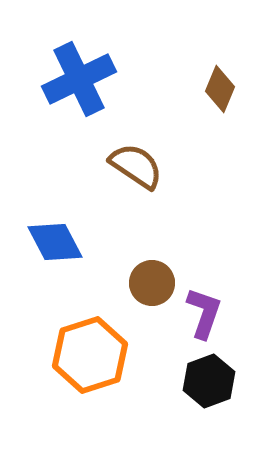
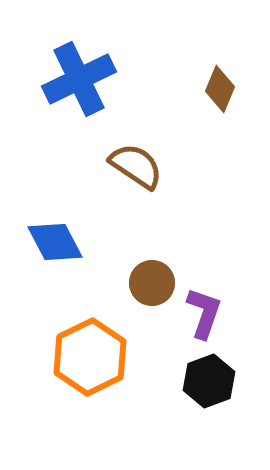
orange hexagon: moved 2 px down; rotated 8 degrees counterclockwise
